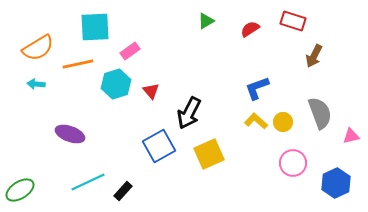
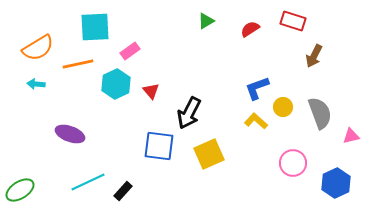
cyan hexagon: rotated 8 degrees counterclockwise
yellow circle: moved 15 px up
blue square: rotated 36 degrees clockwise
